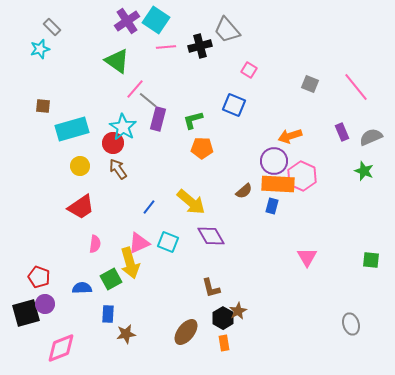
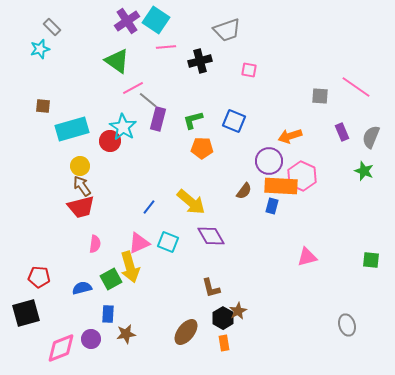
gray trapezoid at (227, 30): rotated 68 degrees counterclockwise
black cross at (200, 46): moved 15 px down
pink square at (249, 70): rotated 21 degrees counterclockwise
gray square at (310, 84): moved 10 px right, 12 px down; rotated 18 degrees counterclockwise
pink line at (356, 87): rotated 16 degrees counterclockwise
pink line at (135, 89): moved 2 px left, 1 px up; rotated 20 degrees clockwise
blue square at (234, 105): moved 16 px down
gray semicircle at (371, 137): rotated 45 degrees counterclockwise
red circle at (113, 143): moved 3 px left, 2 px up
purple circle at (274, 161): moved 5 px left
brown arrow at (118, 169): moved 36 px left, 17 px down
orange rectangle at (278, 184): moved 3 px right, 2 px down
brown semicircle at (244, 191): rotated 12 degrees counterclockwise
red trapezoid at (81, 207): rotated 20 degrees clockwise
pink triangle at (307, 257): rotated 45 degrees clockwise
yellow arrow at (130, 263): moved 4 px down
red pentagon at (39, 277): rotated 15 degrees counterclockwise
blue semicircle at (82, 288): rotated 12 degrees counterclockwise
purple circle at (45, 304): moved 46 px right, 35 px down
gray ellipse at (351, 324): moved 4 px left, 1 px down
